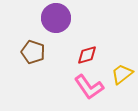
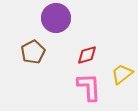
brown pentagon: rotated 25 degrees clockwise
pink L-shape: rotated 148 degrees counterclockwise
